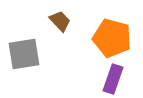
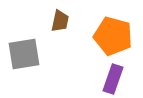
brown trapezoid: rotated 55 degrees clockwise
orange pentagon: moved 1 px right, 2 px up
